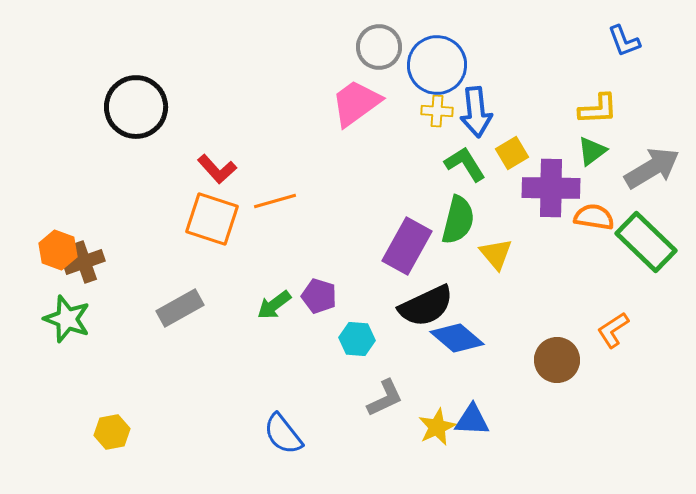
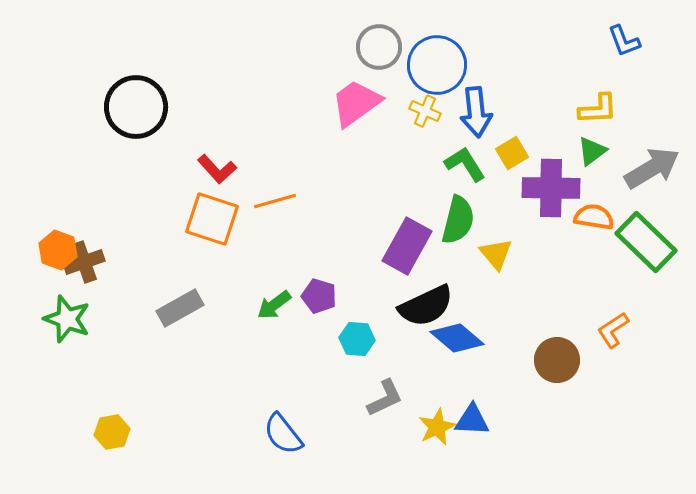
yellow cross: moved 12 px left; rotated 20 degrees clockwise
